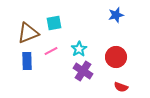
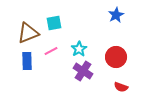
blue star: rotated 14 degrees counterclockwise
